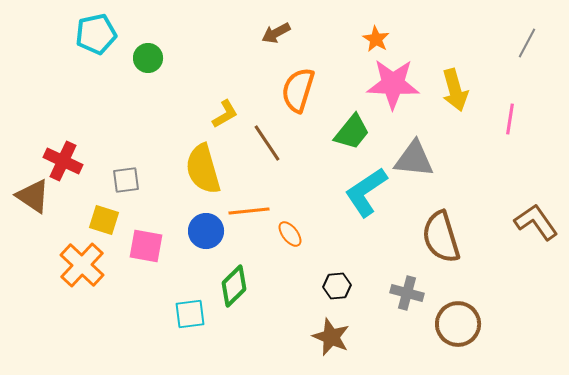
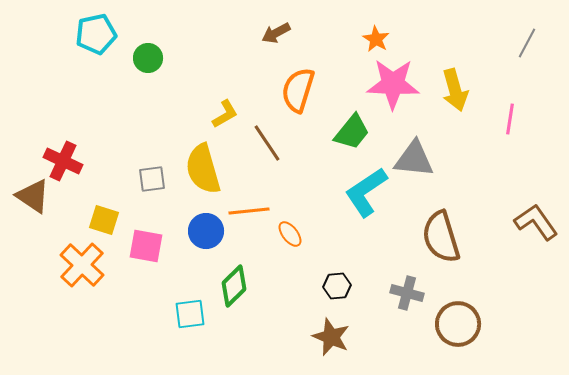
gray square: moved 26 px right, 1 px up
